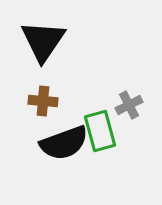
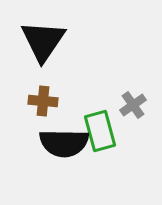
gray cross: moved 4 px right; rotated 8 degrees counterclockwise
black semicircle: rotated 21 degrees clockwise
